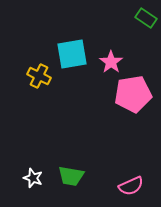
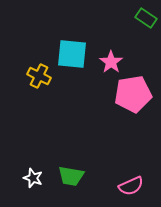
cyan square: rotated 16 degrees clockwise
